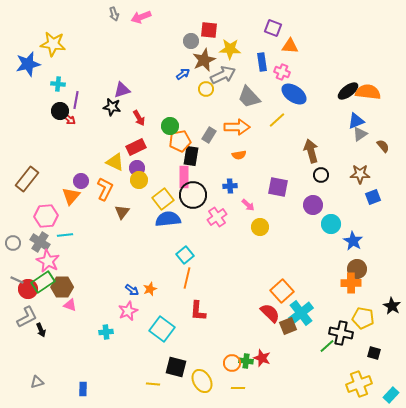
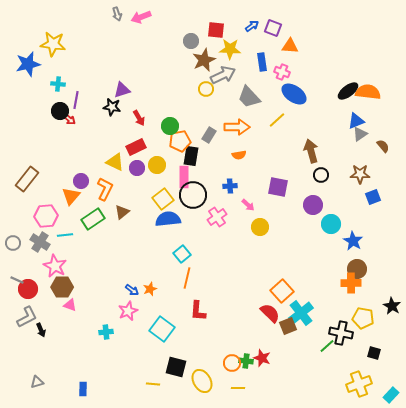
gray arrow at (114, 14): moved 3 px right
red square at (209, 30): moved 7 px right
blue arrow at (183, 74): moved 69 px right, 48 px up
yellow circle at (139, 180): moved 18 px right, 15 px up
brown triangle at (122, 212): rotated 14 degrees clockwise
cyan square at (185, 255): moved 3 px left, 1 px up
pink star at (48, 261): moved 7 px right, 5 px down
green rectangle at (43, 282): moved 50 px right, 63 px up
